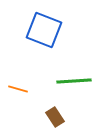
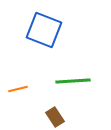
green line: moved 1 px left
orange line: rotated 30 degrees counterclockwise
